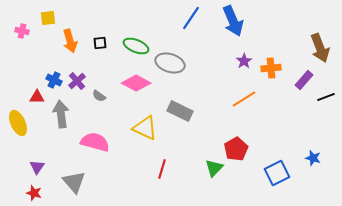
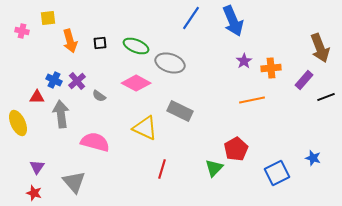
orange line: moved 8 px right, 1 px down; rotated 20 degrees clockwise
